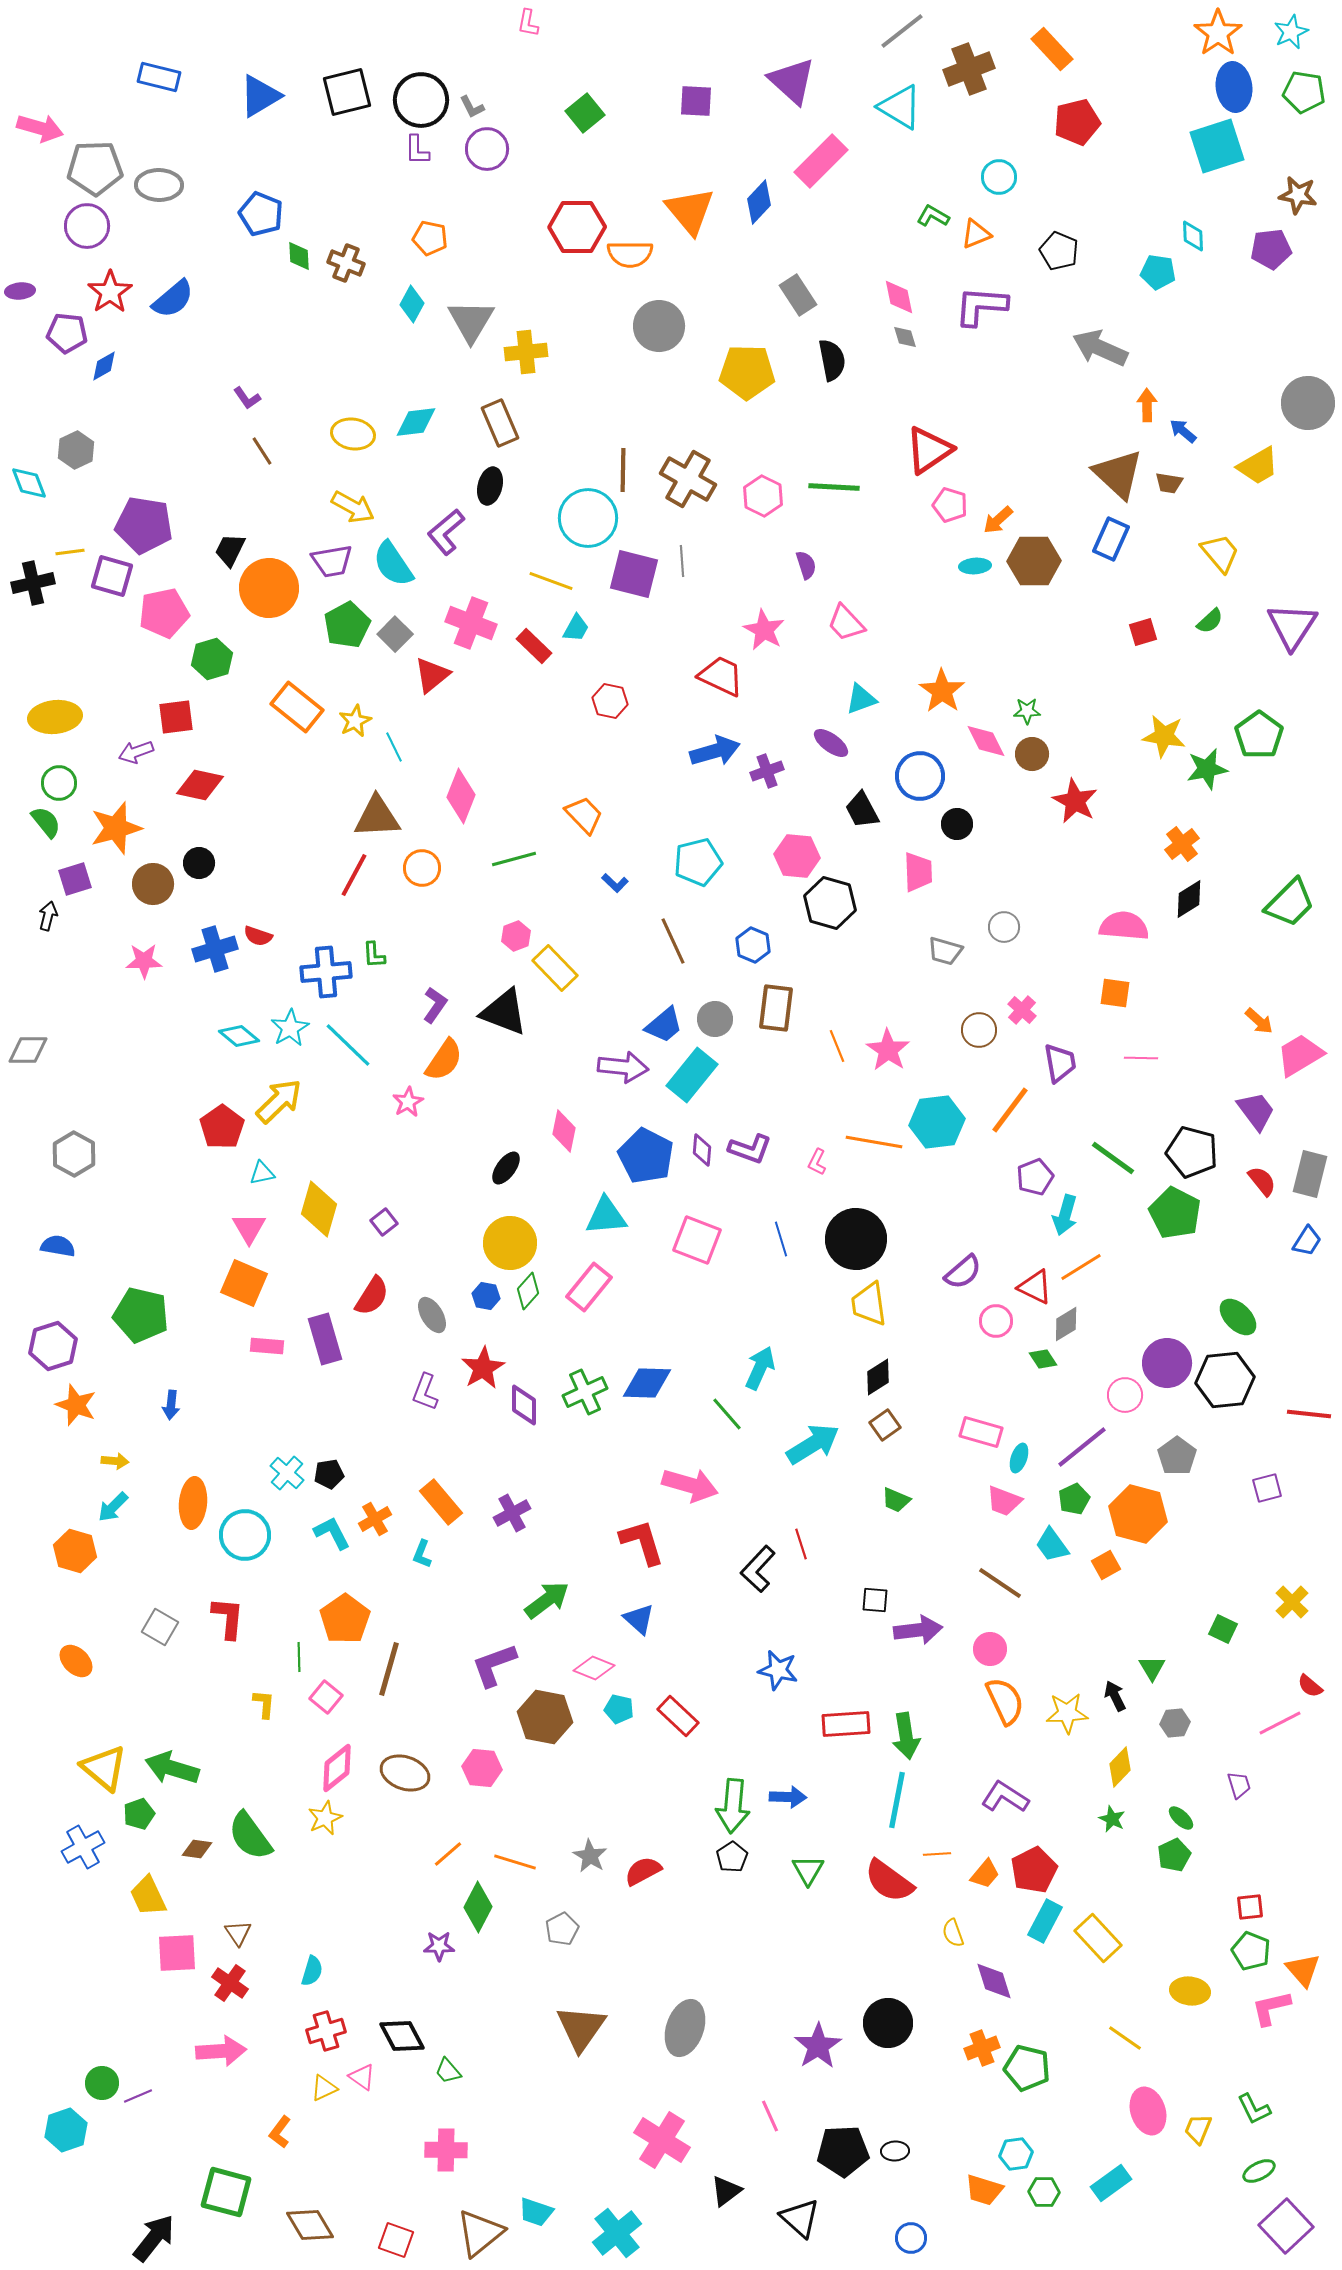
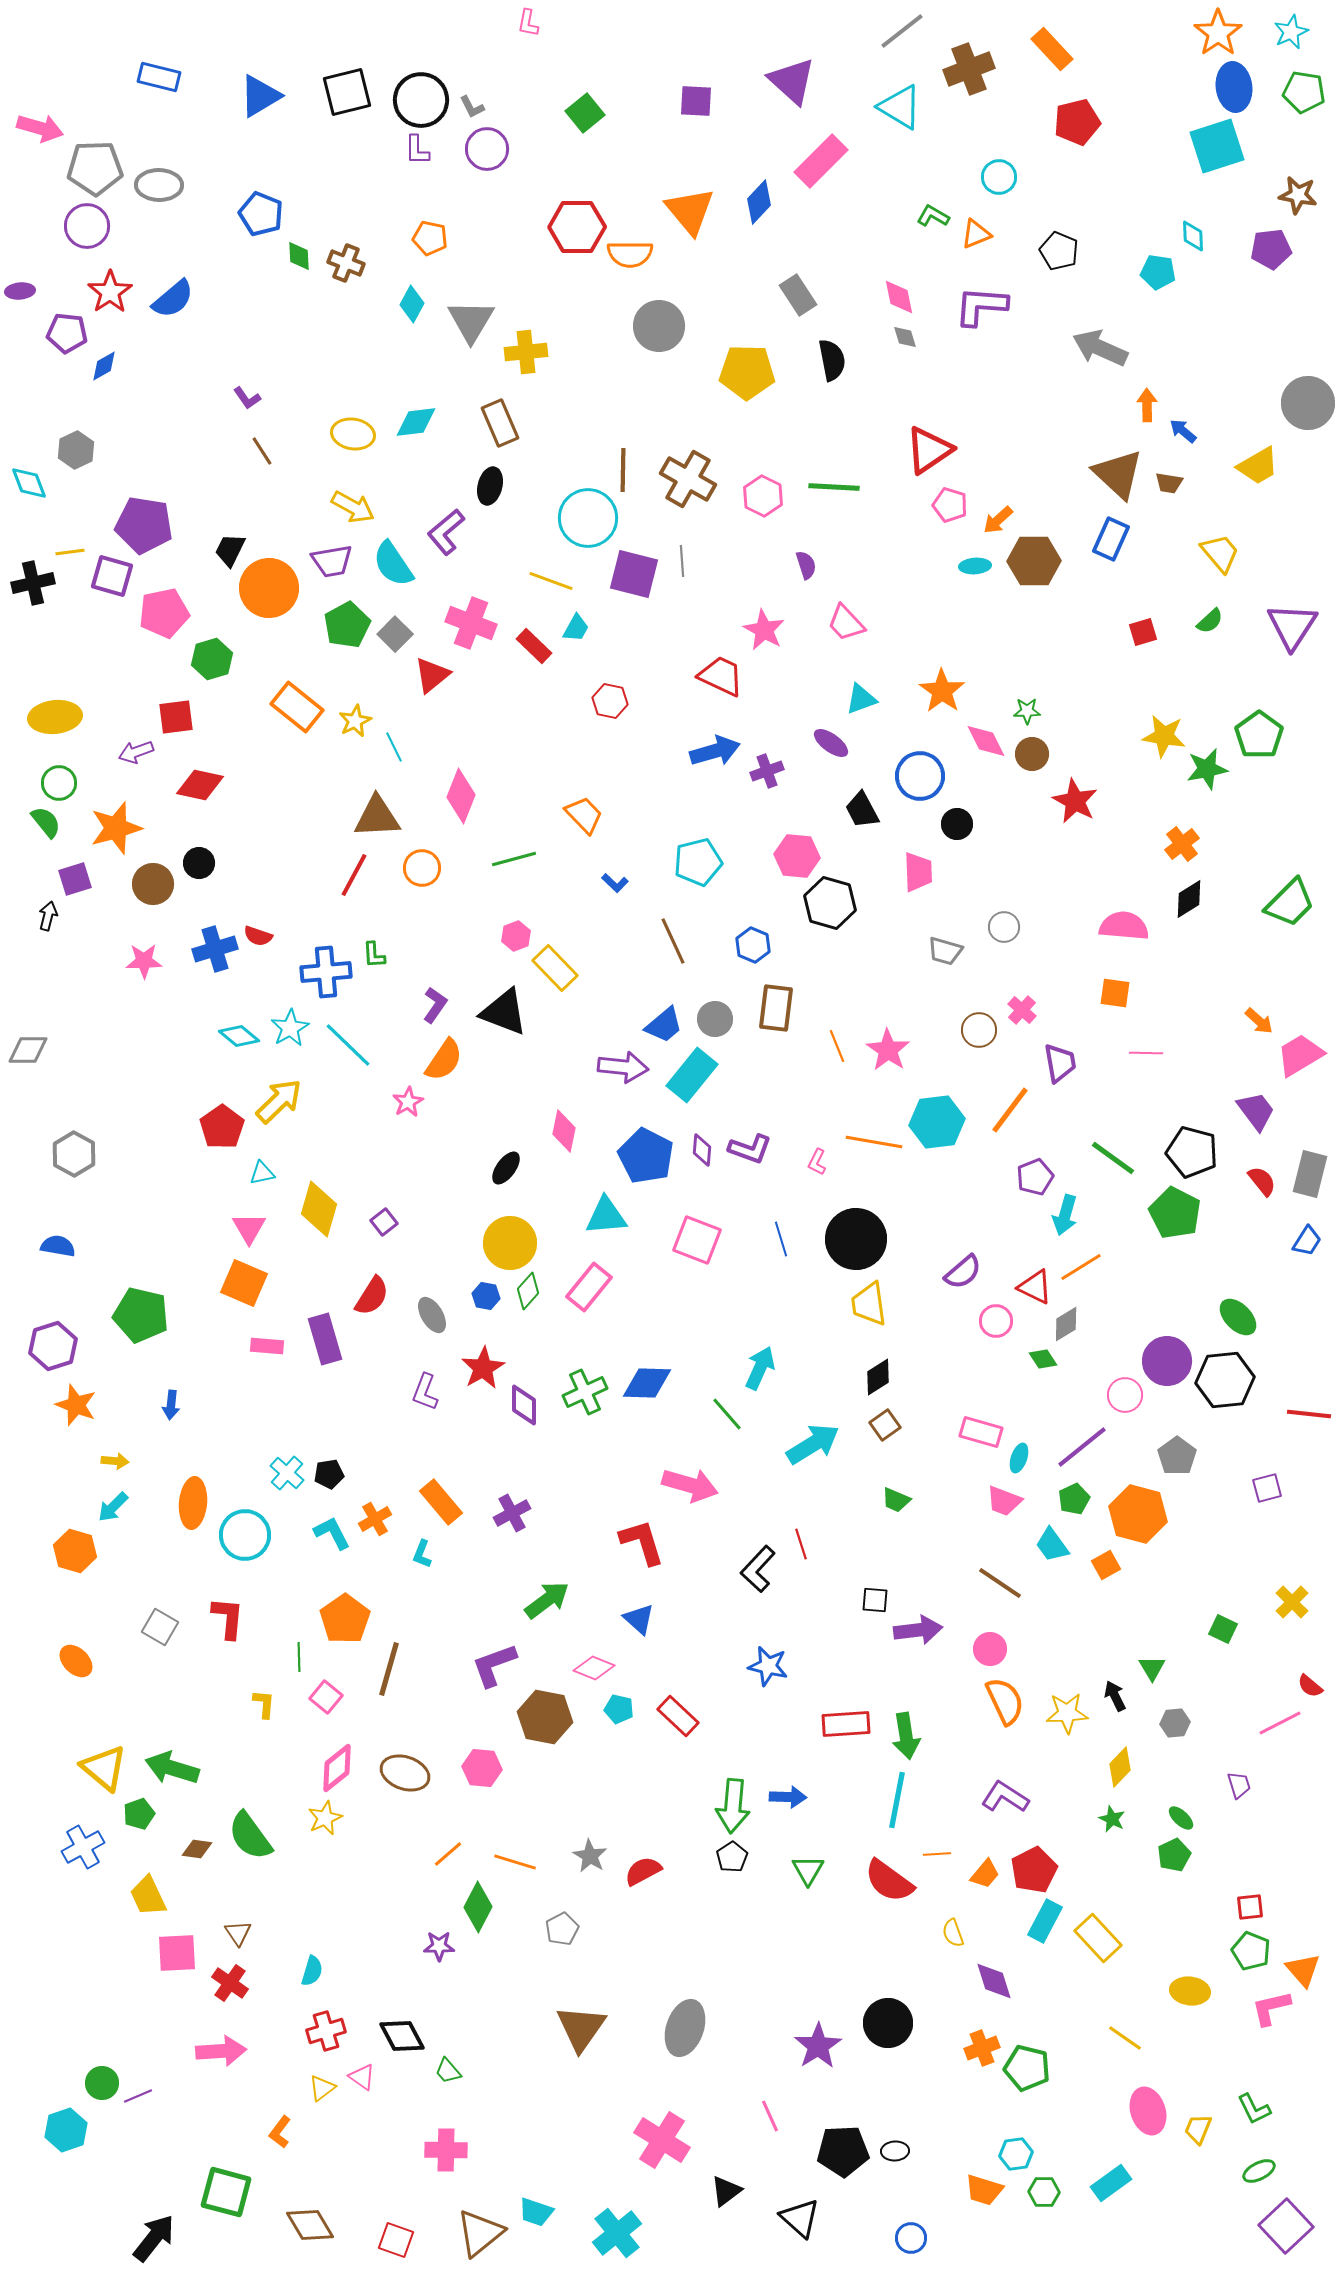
pink line at (1141, 1058): moved 5 px right, 5 px up
purple circle at (1167, 1363): moved 2 px up
blue star at (778, 1670): moved 10 px left, 4 px up
yellow triangle at (324, 2088): moved 2 px left; rotated 12 degrees counterclockwise
